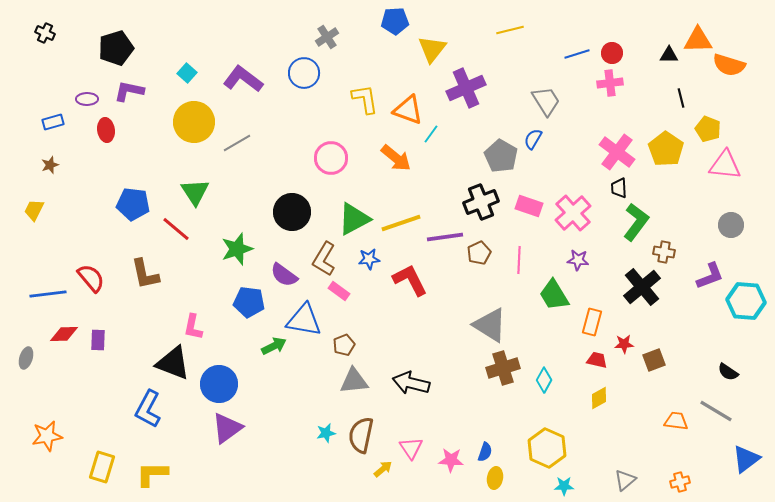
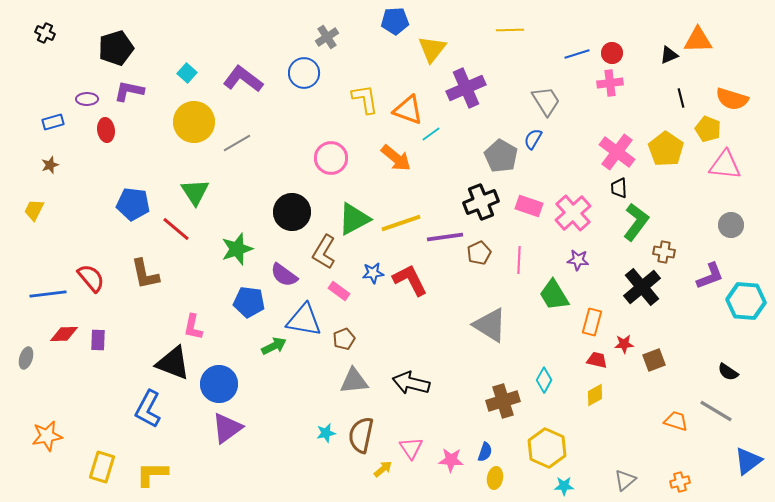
yellow line at (510, 30): rotated 12 degrees clockwise
black triangle at (669, 55): rotated 24 degrees counterclockwise
orange semicircle at (729, 65): moved 3 px right, 34 px down
cyan line at (431, 134): rotated 18 degrees clockwise
brown L-shape at (324, 259): moved 7 px up
blue star at (369, 259): moved 4 px right, 14 px down
brown pentagon at (344, 345): moved 6 px up
brown cross at (503, 368): moved 33 px down
yellow diamond at (599, 398): moved 4 px left, 3 px up
orange trapezoid at (676, 421): rotated 10 degrees clockwise
blue triangle at (746, 459): moved 2 px right, 2 px down
